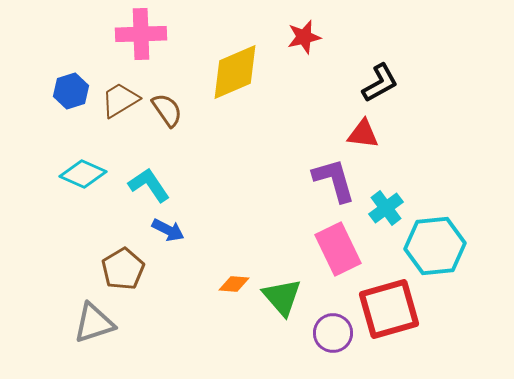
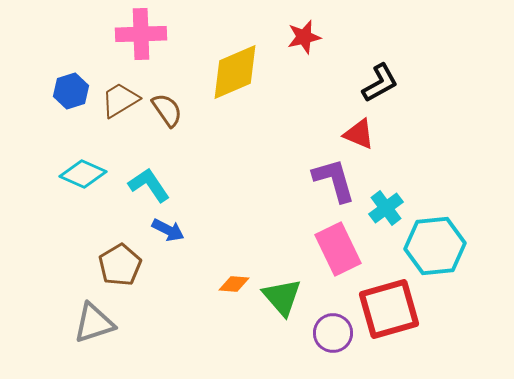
red triangle: moved 4 px left; rotated 16 degrees clockwise
brown pentagon: moved 3 px left, 4 px up
